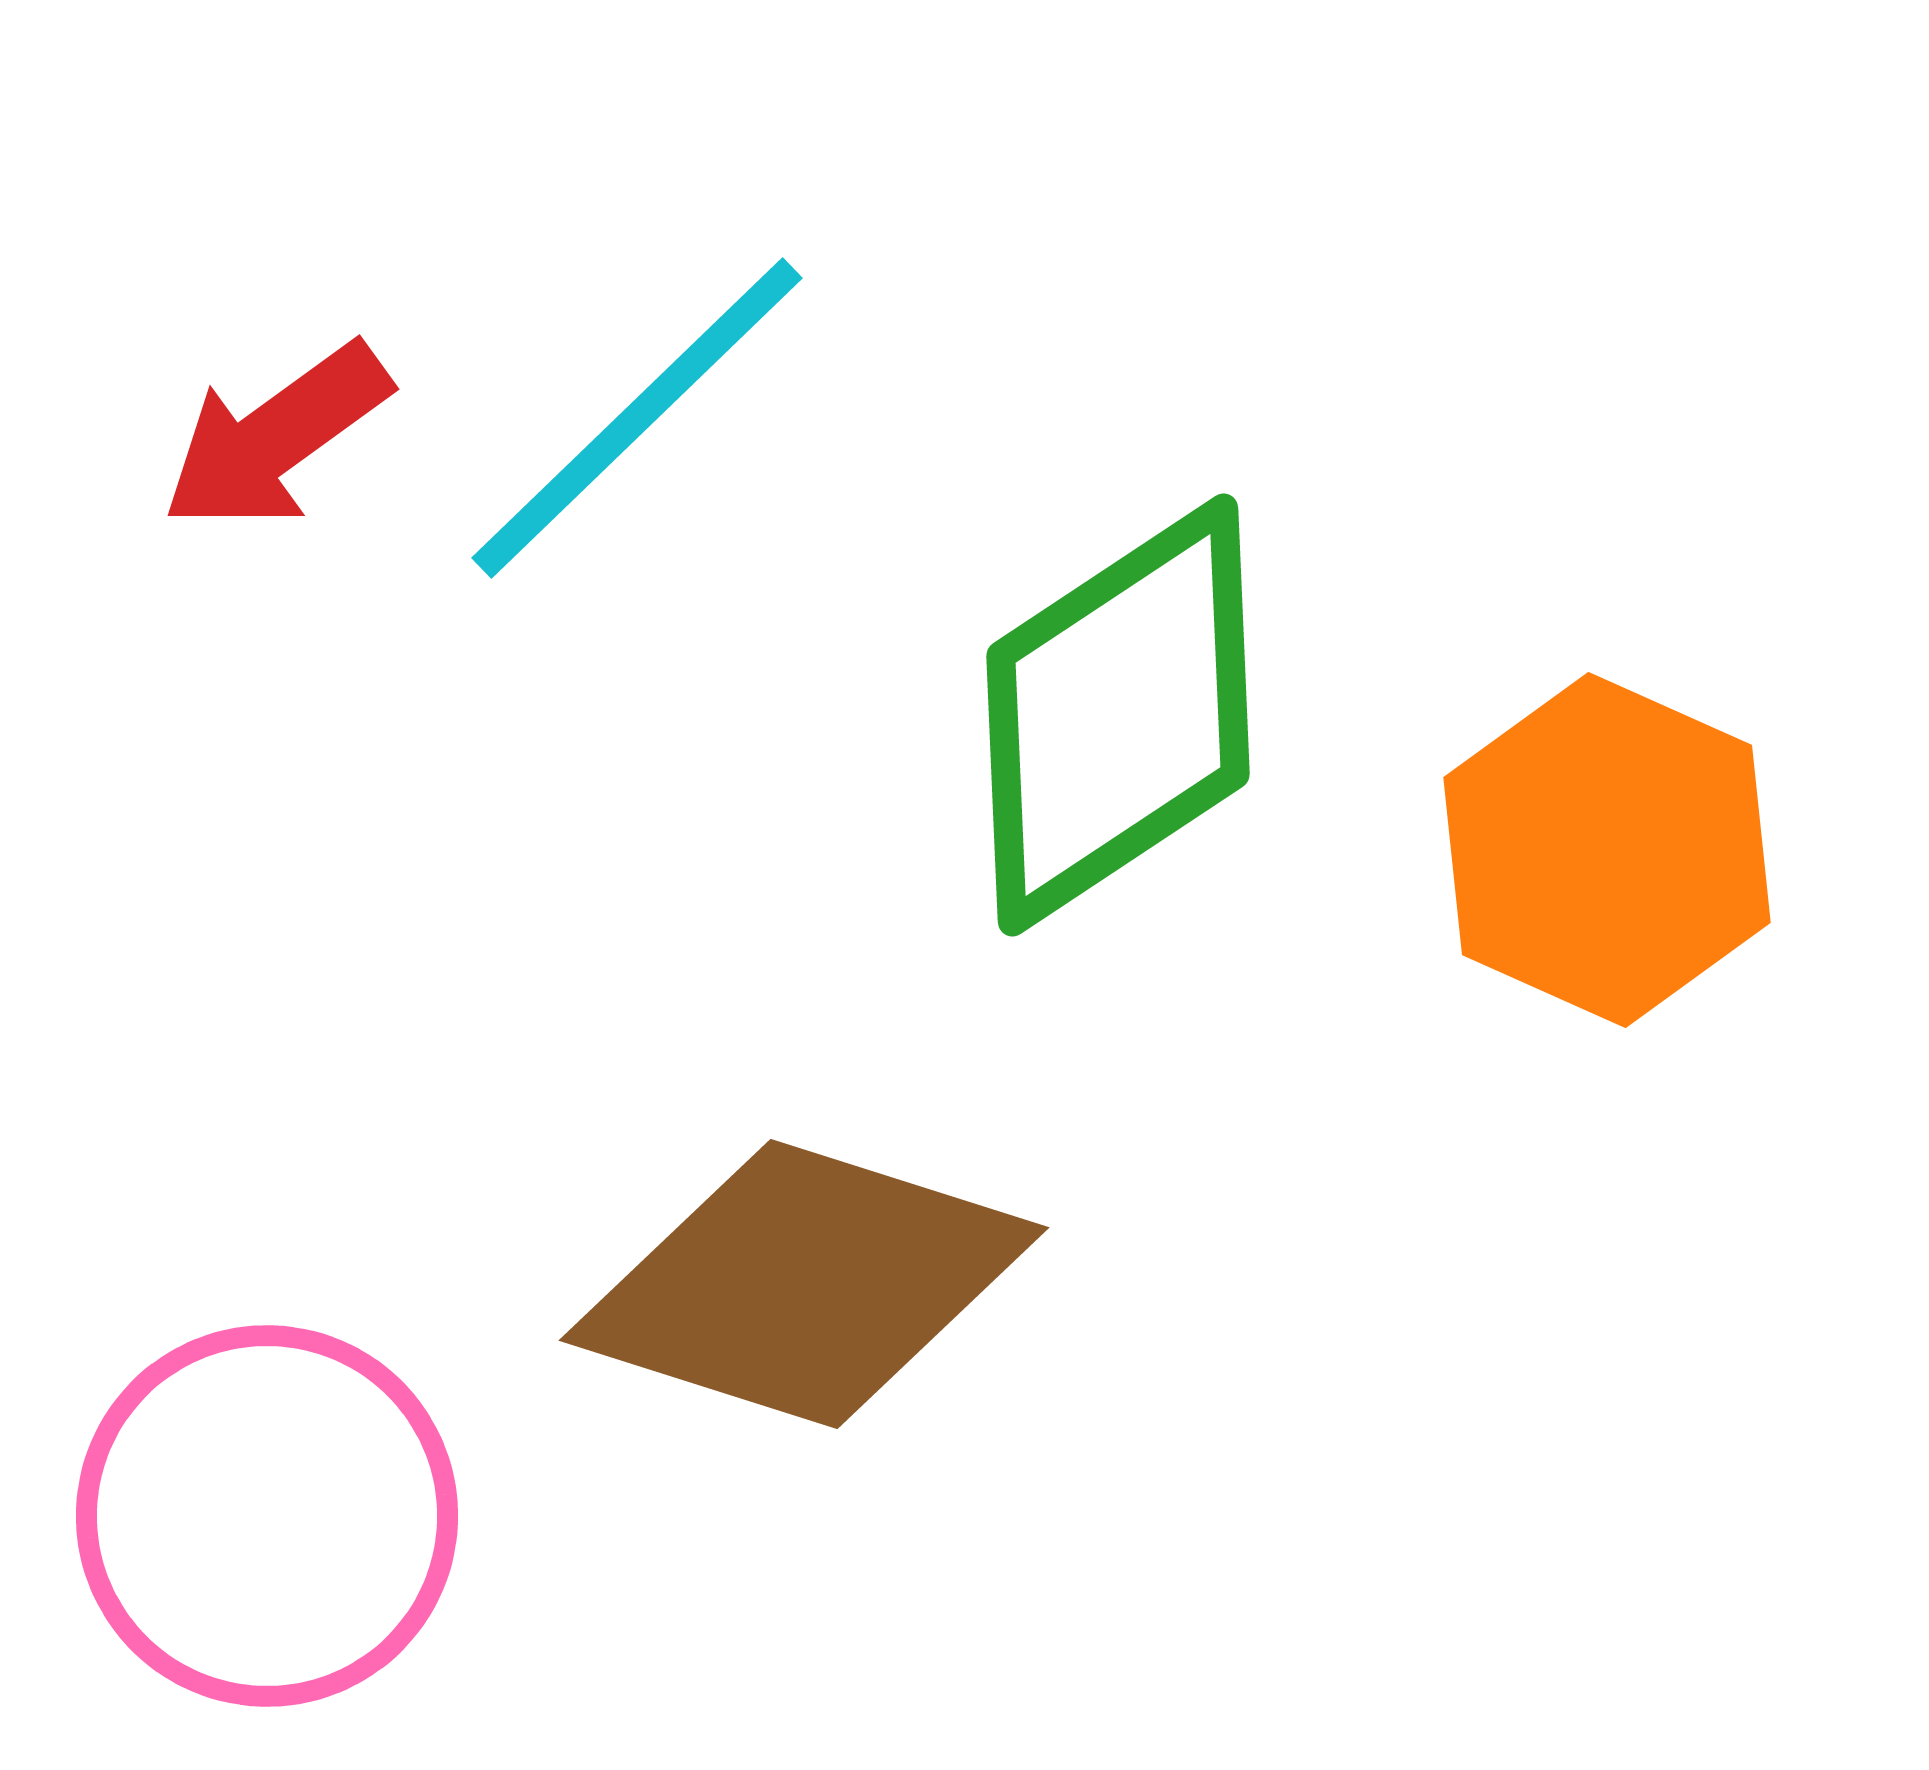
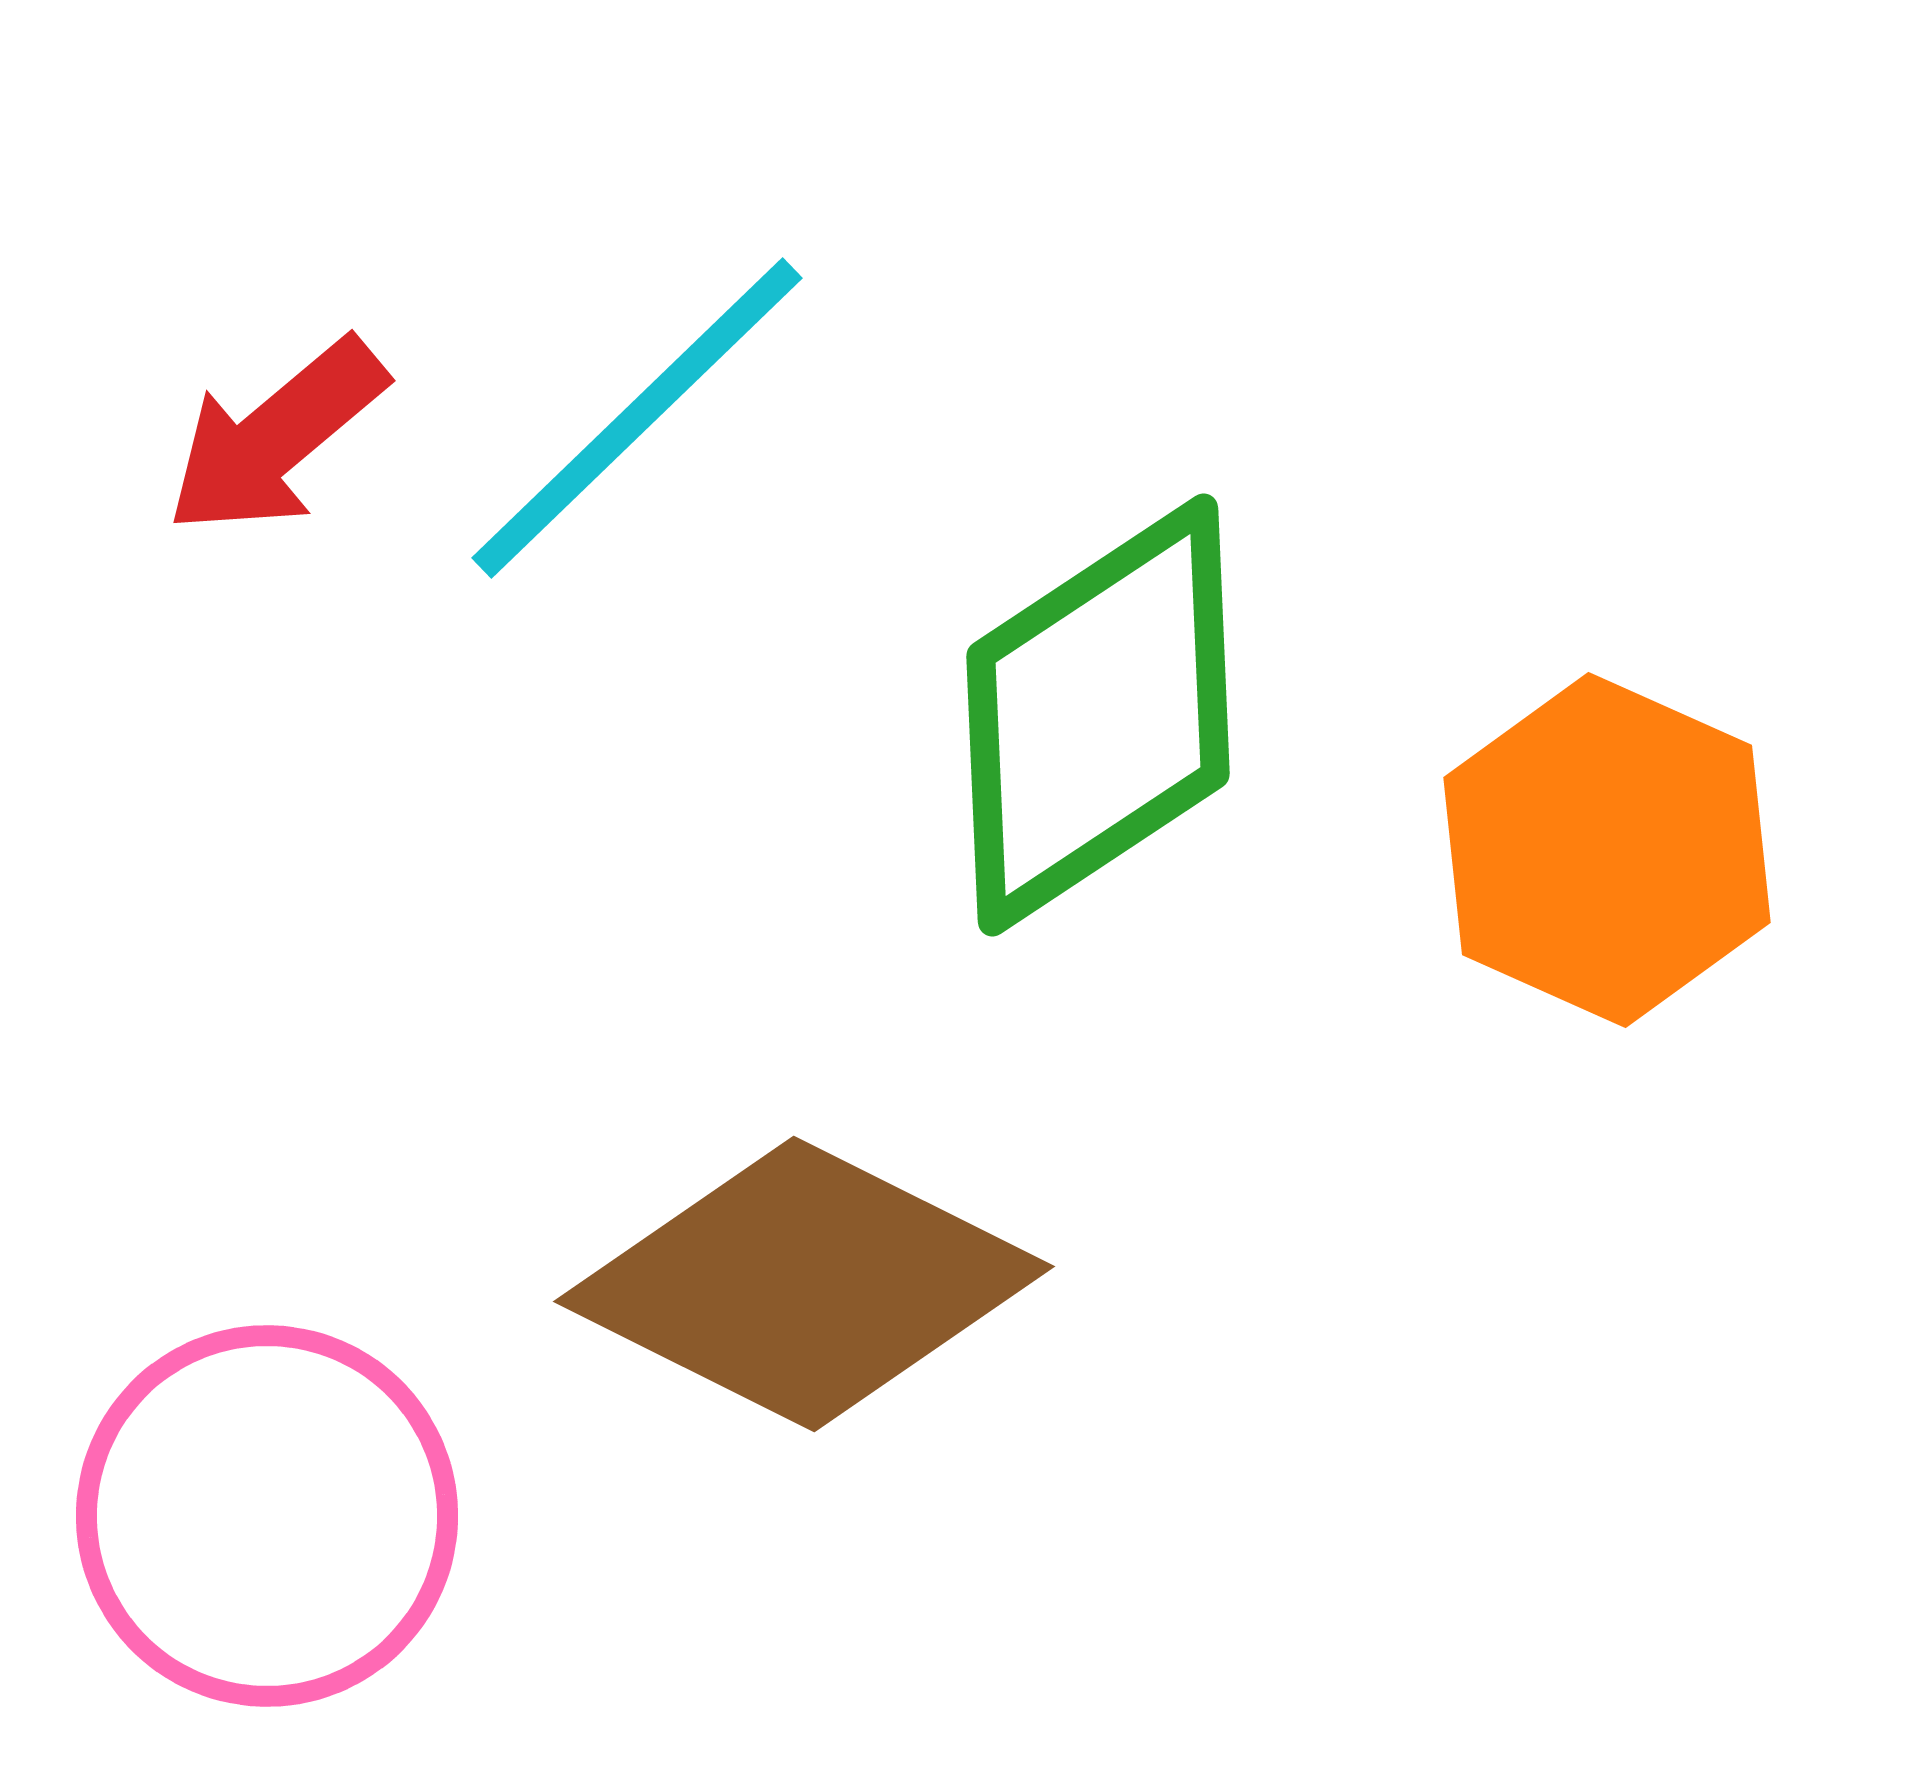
red arrow: rotated 4 degrees counterclockwise
green diamond: moved 20 px left
brown diamond: rotated 9 degrees clockwise
